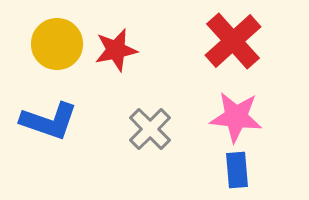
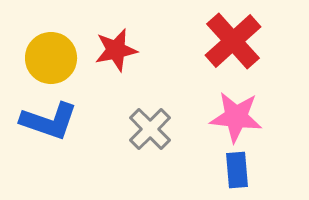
yellow circle: moved 6 px left, 14 px down
